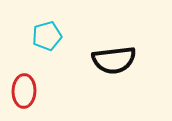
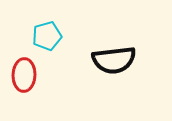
red ellipse: moved 16 px up
